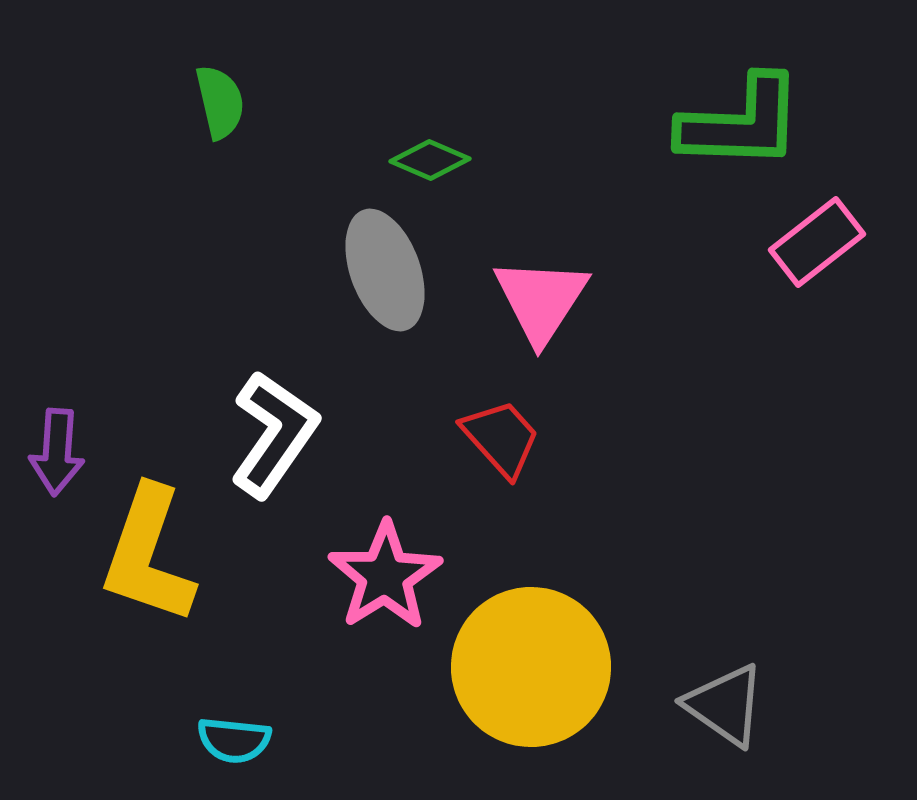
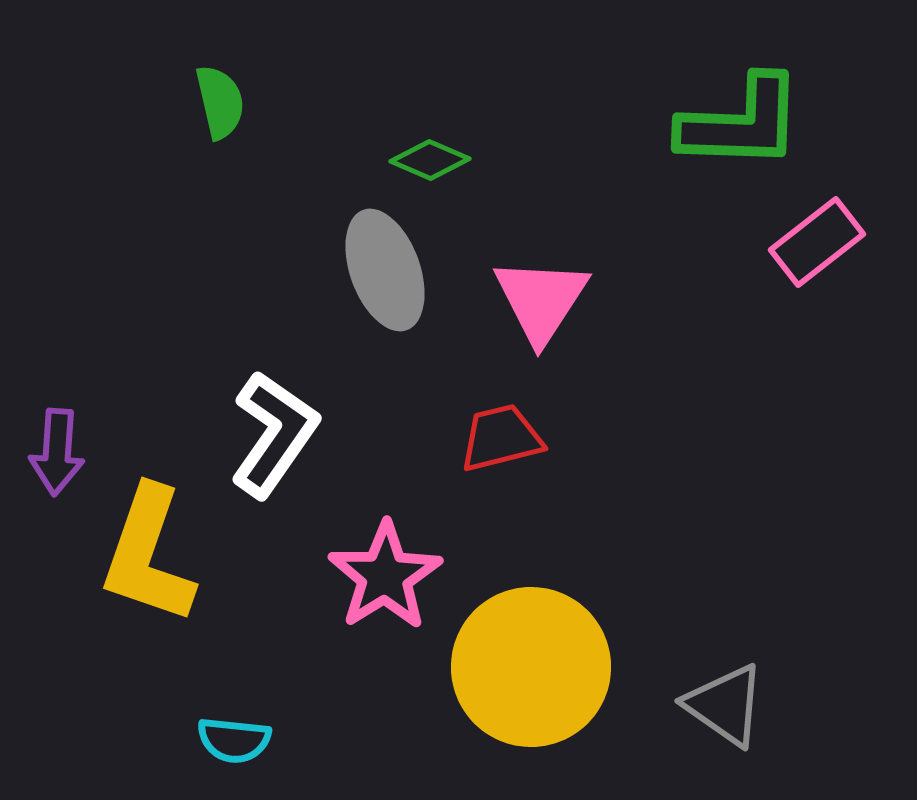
red trapezoid: rotated 62 degrees counterclockwise
